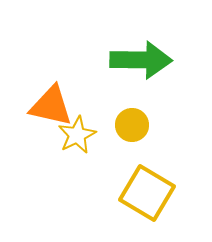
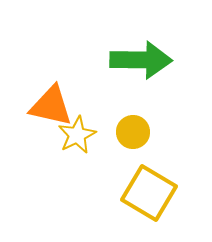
yellow circle: moved 1 px right, 7 px down
yellow square: moved 2 px right
